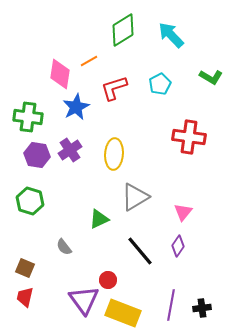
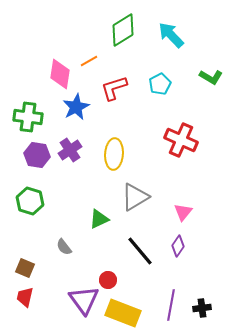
red cross: moved 8 px left, 3 px down; rotated 16 degrees clockwise
